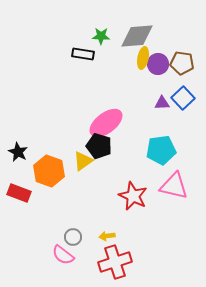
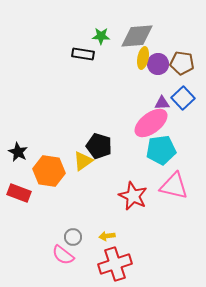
pink ellipse: moved 45 px right
orange hexagon: rotated 12 degrees counterclockwise
red cross: moved 2 px down
